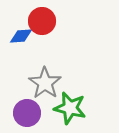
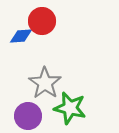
purple circle: moved 1 px right, 3 px down
